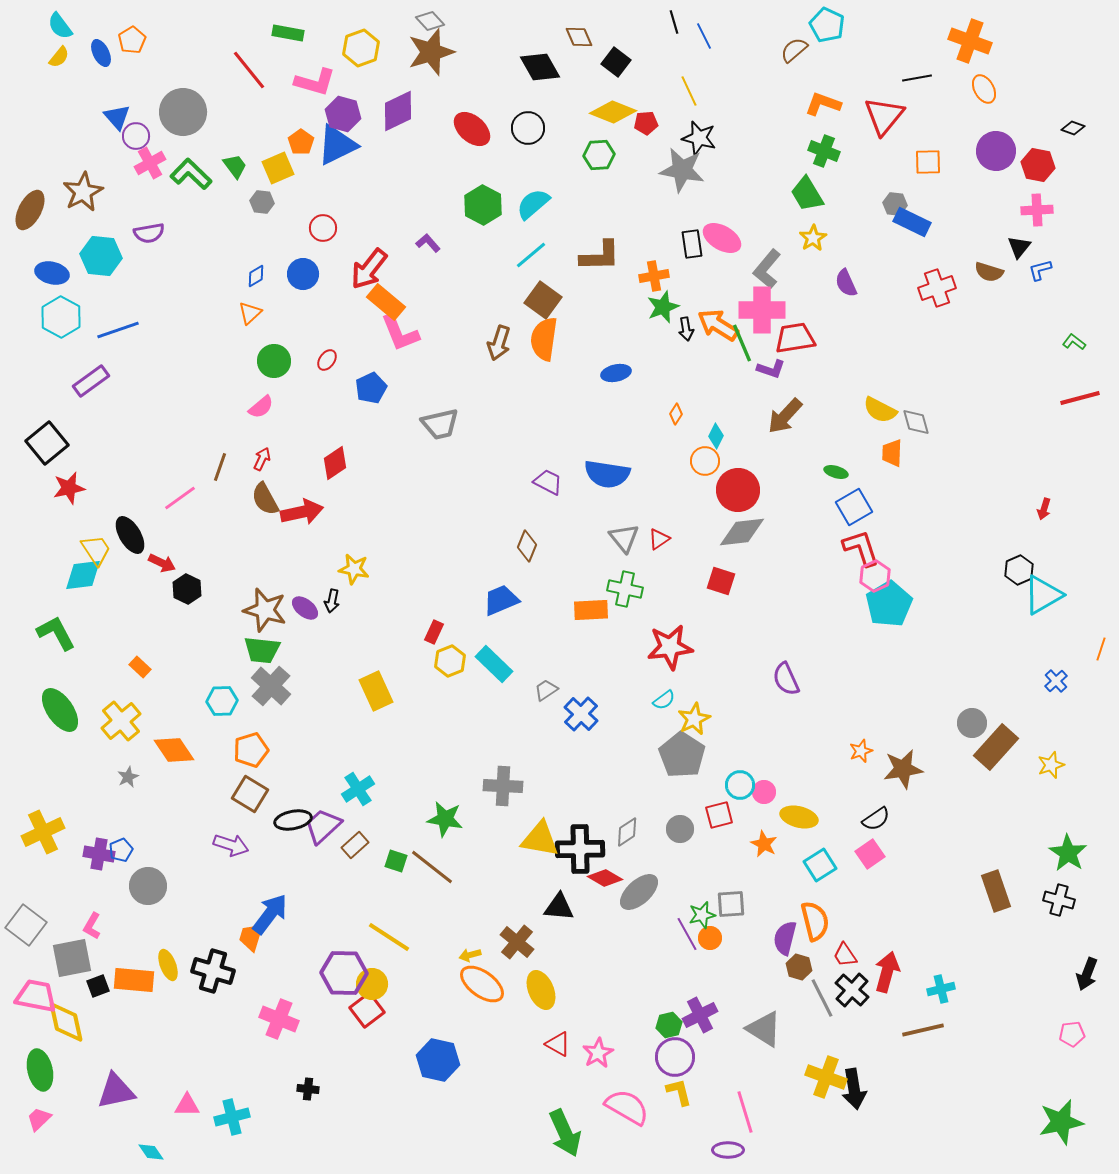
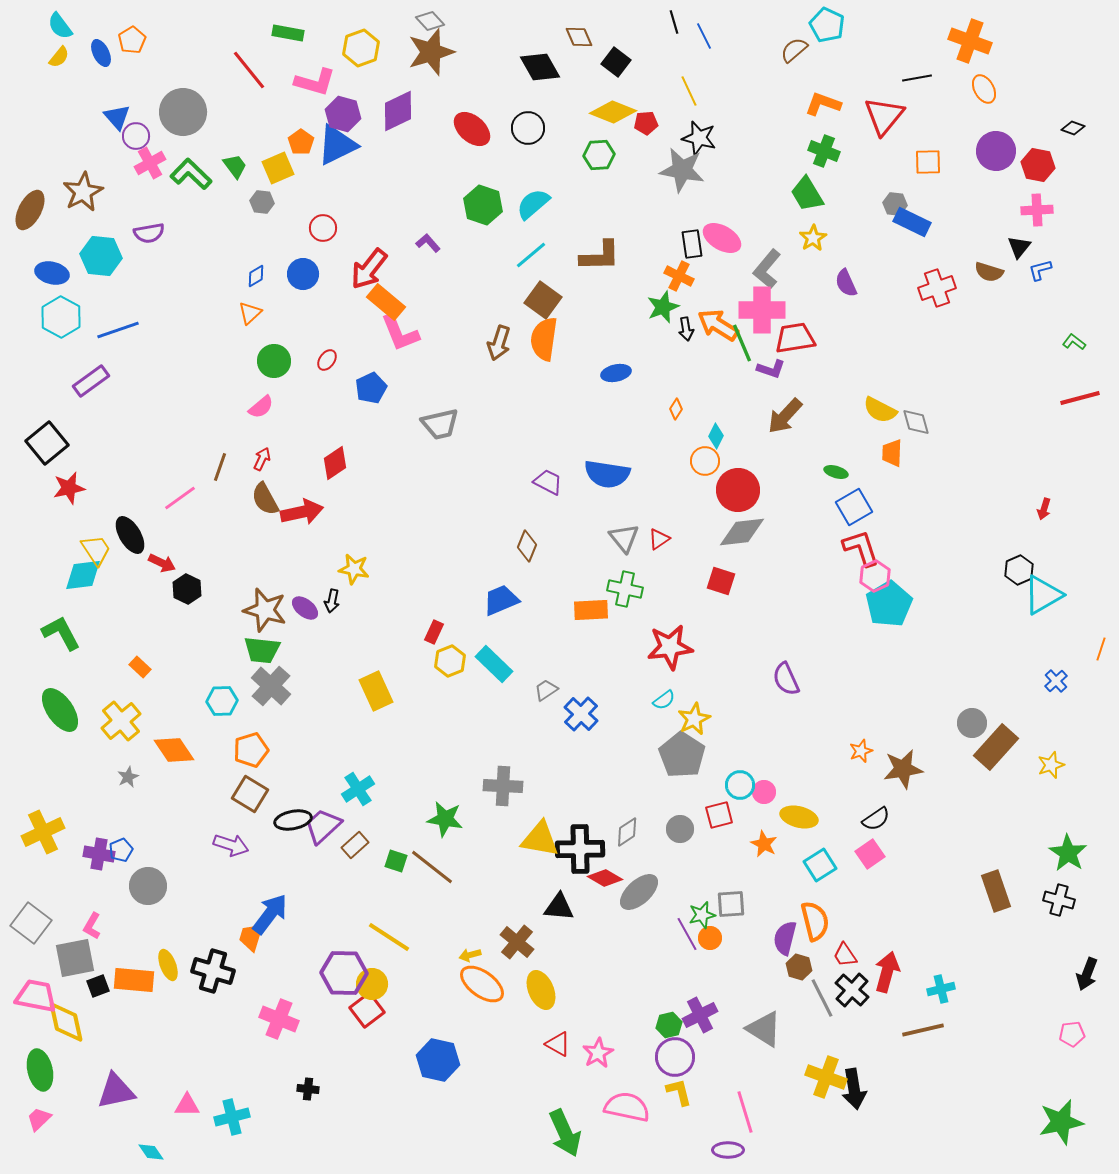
green hexagon at (483, 205): rotated 9 degrees counterclockwise
orange cross at (654, 276): moved 25 px right; rotated 36 degrees clockwise
orange diamond at (676, 414): moved 5 px up
green L-shape at (56, 633): moved 5 px right
gray square at (26, 925): moved 5 px right, 2 px up
gray square at (72, 958): moved 3 px right
pink semicircle at (627, 1107): rotated 18 degrees counterclockwise
